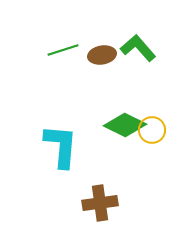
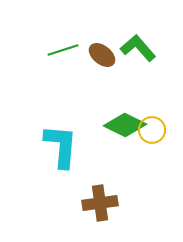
brown ellipse: rotated 48 degrees clockwise
